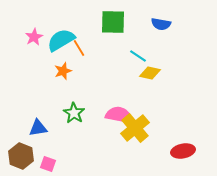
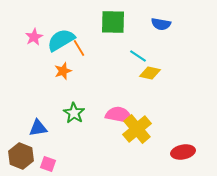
yellow cross: moved 2 px right, 1 px down
red ellipse: moved 1 px down
